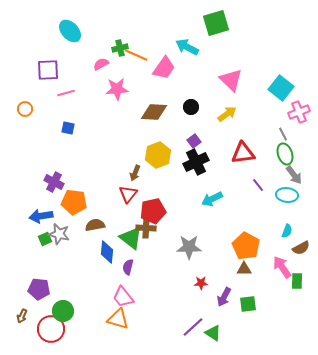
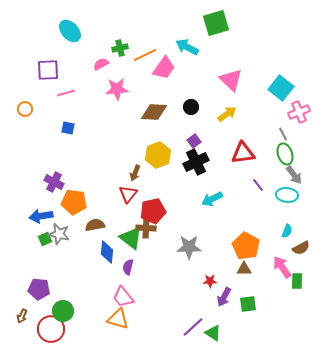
orange line at (136, 55): moved 9 px right; rotated 50 degrees counterclockwise
red star at (201, 283): moved 9 px right, 2 px up
